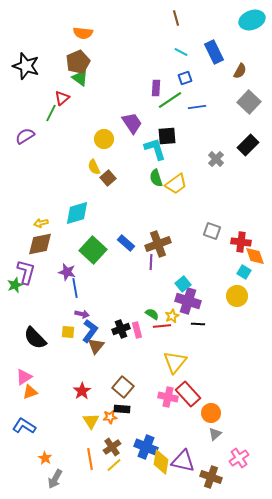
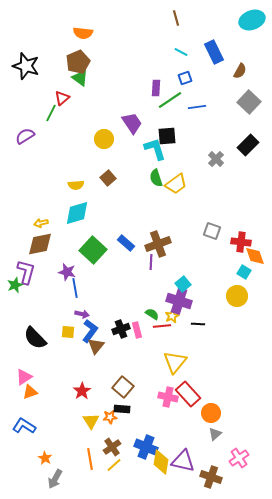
yellow semicircle at (94, 167): moved 18 px left, 18 px down; rotated 70 degrees counterclockwise
purple cross at (188, 301): moved 9 px left
